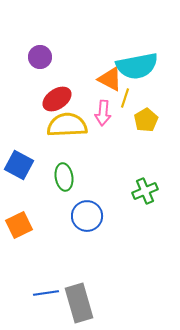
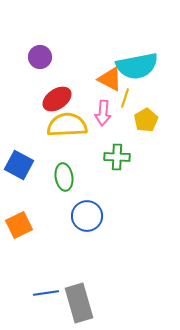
green cross: moved 28 px left, 34 px up; rotated 25 degrees clockwise
